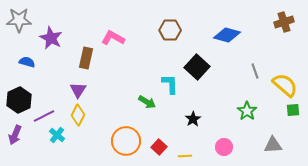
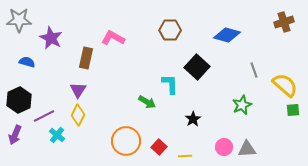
gray line: moved 1 px left, 1 px up
green star: moved 5 px left, 6 px up; rotated 12 degrees clockwise
gray triangle: moved 26 px left, 4 px down
